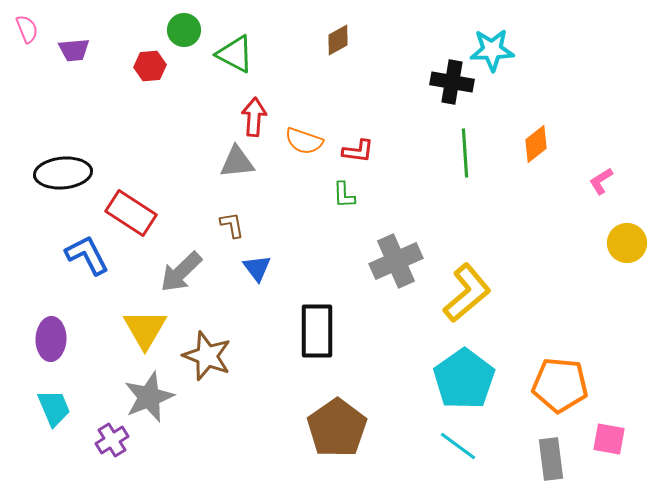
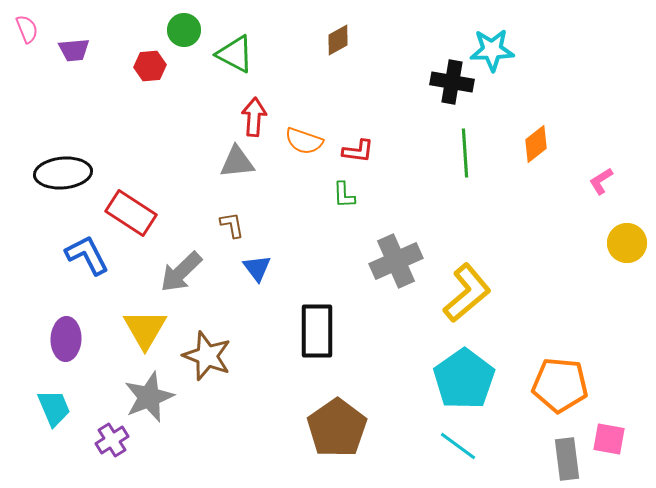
purple ellipse: moved 15 px right
gray rectangle: moved 16 px right
